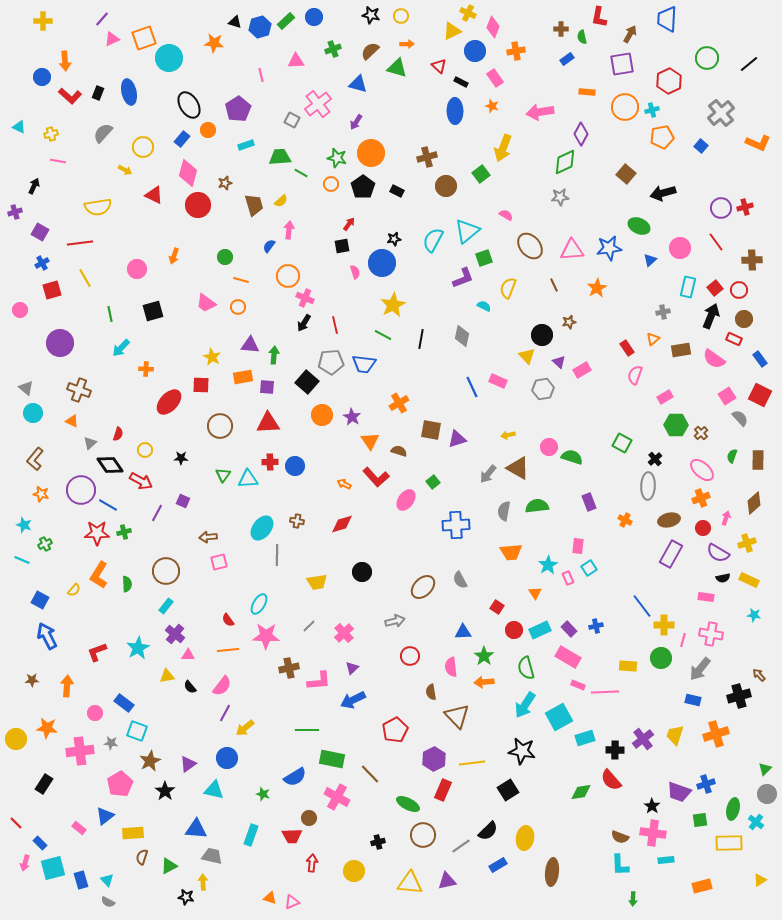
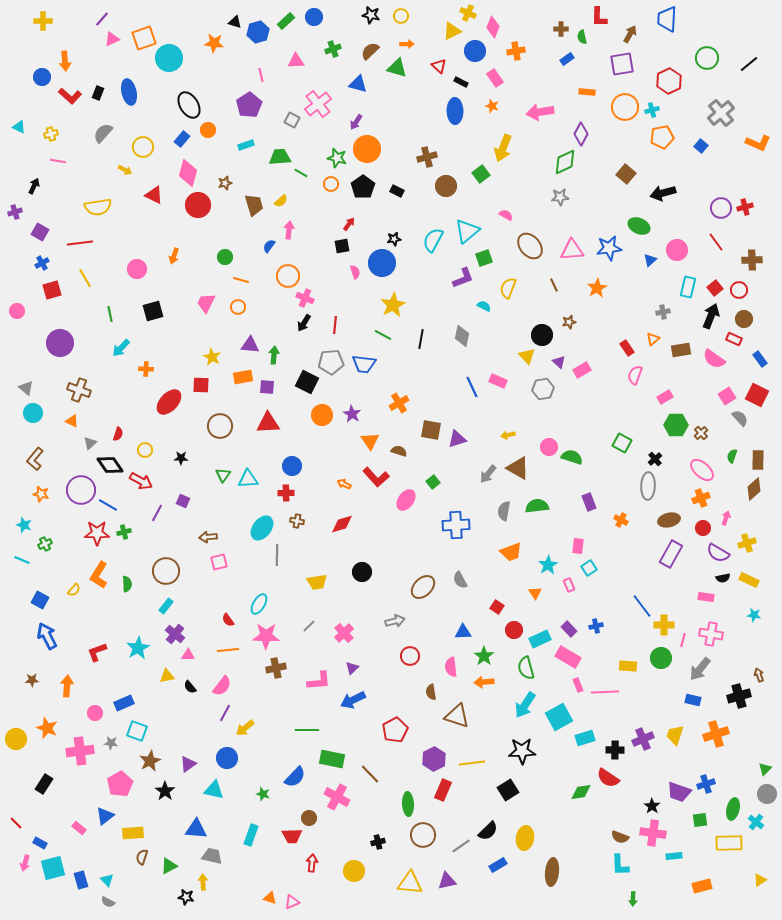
red L-shape at (599, 17): rotated 10 degrees counterclockwise
blue hexagon at (260, 27): moved 2 px left, 5 px down
purple pentagon at (238, 109): moved 11 px right, 4 px up
orange circle at (371, 153): moved 4 px left, 4 px up
pink circle at (680, 248): moved 3 px left, 2 px down
pink trapezoid at (206, 303): rotated 80 degrees clockwise
pink circle at (20, 310): moved 3 px left, 1 px down
red line at (335, 325): rotated 18 degrees clockwise
black square at (307, 382): rotated 15 degrees counterclockwise
red square at (760, 395): moved 3 px left
purple star at (352, 417): moved 3 px up
red cross at (270, 462): moved 16 px right, 31 px down
blue circle at (295, 466): moved 3 px left
brown diamond at (754, 503): moved 14 px up
orange cross at (625, 520): moved 4 px left
orange trapezoid at (511, 552): rotated 15 degrees counterclockwise
pink rectangle at (568, 578): moved 1 px right, 7 px down
cyan rectangle at (540, 630): moved 9 px down
brown cross at (289, 668): moved 13 px left
brown arrow at (759, 675): rotated 24 degrees clockwise
pink rectangle at (578, 685): rotated 48 degrees clockwise
blue rectangle at (124, 703): rotated 60 degrees counterclockwise
brown triangle at (457, 716): rotated 28 degrees counterclockwise
orange star at (47, 728): rotated 15 degrees clockwise
purple cross at (643, 739): rotated 15 degrees clockwise
black star at (522, 751): rotated 12 degrees counterclockwise
blue semicircle at (295, 777): rotated 15 degrees counterclockwise
red semicircle at (611, 780): moved 3 px left, 2 px up; rotated 15 degrees counterclockwise
green ellipse at (408, 804): rotated 60 degrees clockwise
blue rectangle at (40, 843): rotated 16 degrees counterclockwise
cyan rectangle at (666, 860): moved 8 px right, 4 px up
